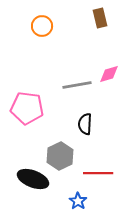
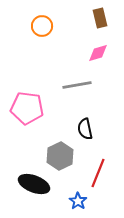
pink diamond: moved 11 px left, 21 px up
black semicircle: moved 5 px down; rotated 15 degrees counterclockwise
red line: rotated 68 degrees counterclockwise
black ellipse: moved 1 px right, 5 px down
